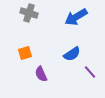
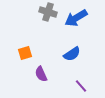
gray cross: moved 19 px right, 1 px up
blue arrow: moved 1 px down
purple line: moved 9 px left, 14 px down
